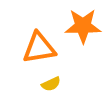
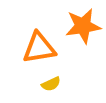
orange star: rotated 9 degrees counterclockwise
